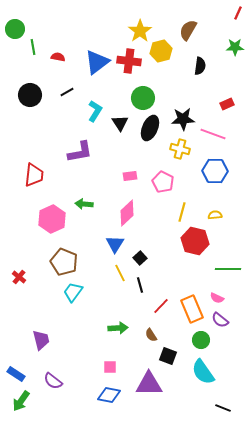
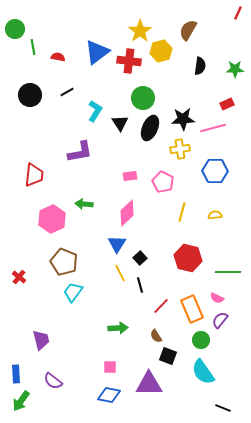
green star at (235, 47): moved 22 px down
blue triangle at (97, 62): moved 10 px up
pink line at (213, 134): moved 6 px up; rotated 35 degrees counterclockwise
yellow cross at (180, 149): rotated 24 degrees counterclockwise
red hexagon at (195, 241): moved 7 px left, 17 px down
blue triangle at (115, 244): moved 2 px right
green line at (228, 269): moved 3 px down
purple semicircle at (220, 320): rotated 90 degrees clockwise
brown semicircle at (151, 335): moved 5 px right, 1 px down
blue rectangle at (16, 374): rotated 54 degrees clockwise
